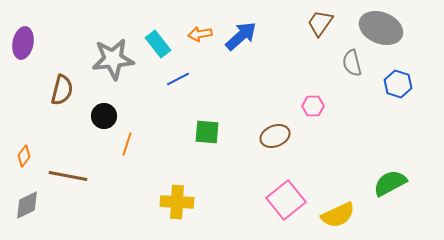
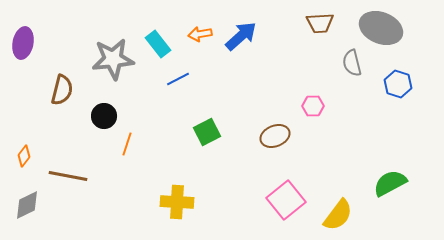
brown trapezoid: rotated 128 degrees counterclockwise
green square: rotated 32 degrees counterclockwise
yellow semicircle: rotated 28 degrees counterclockwise
